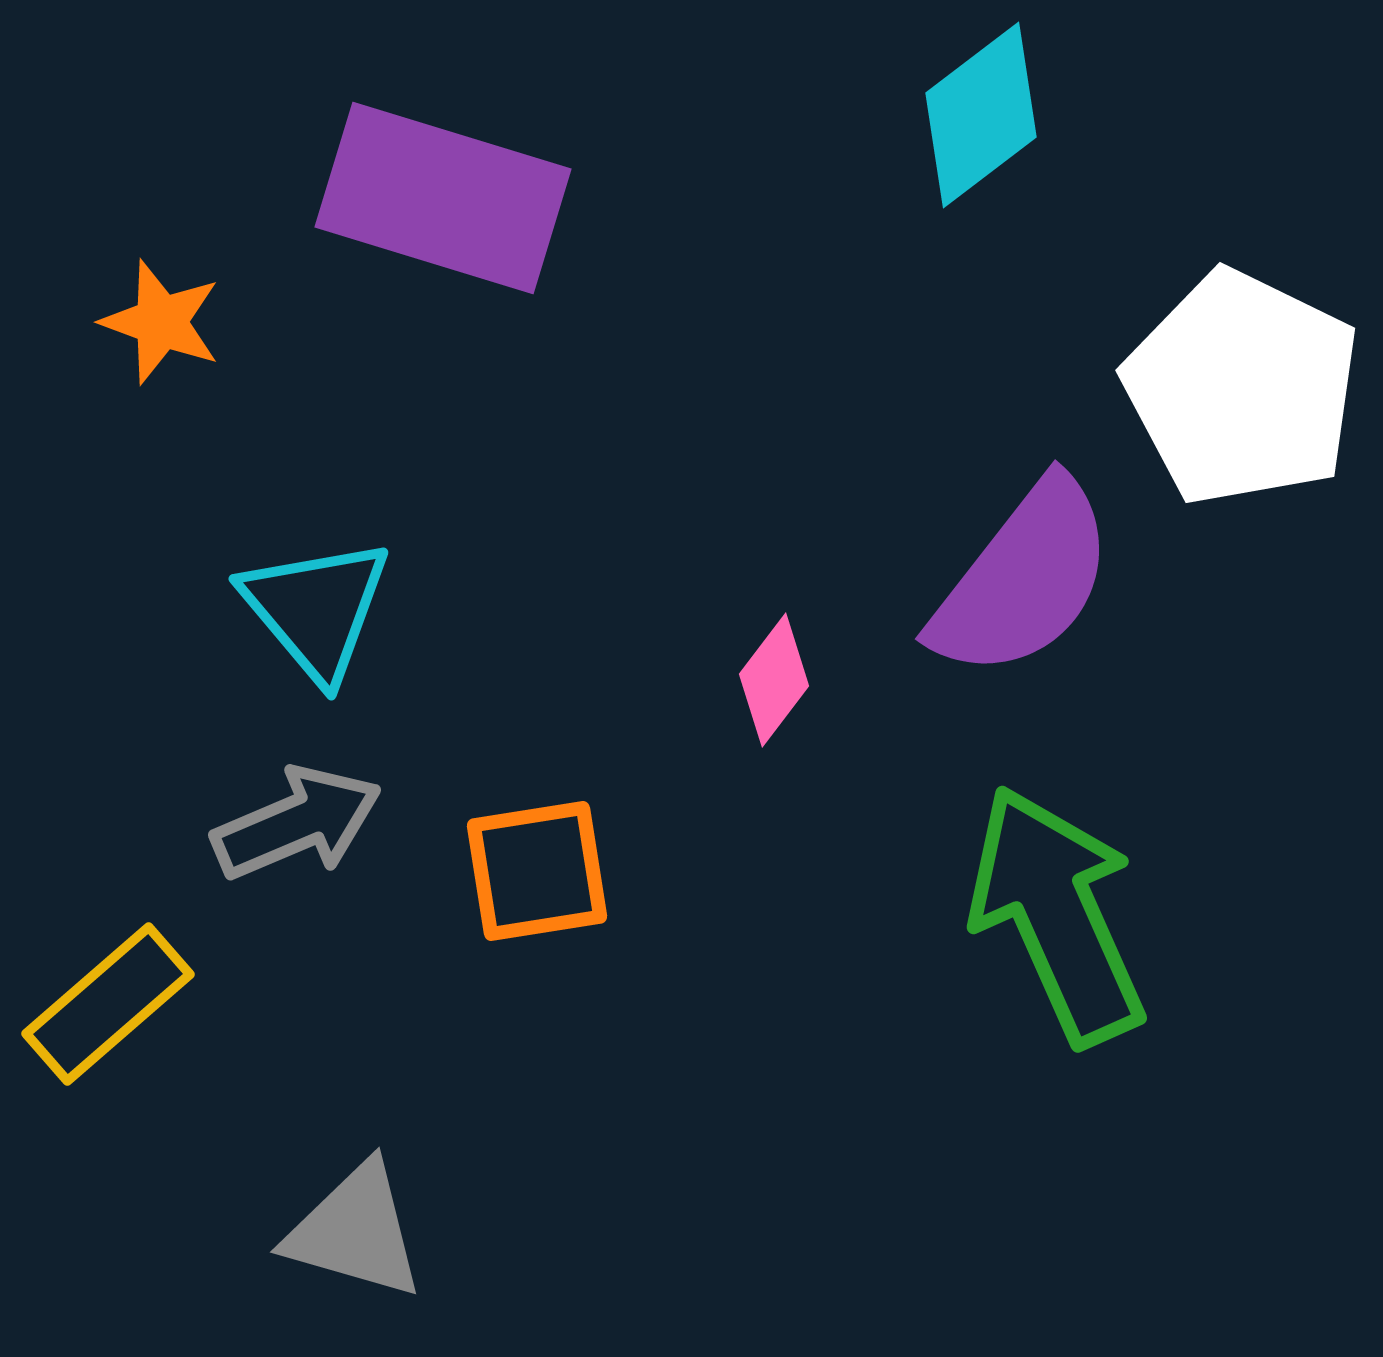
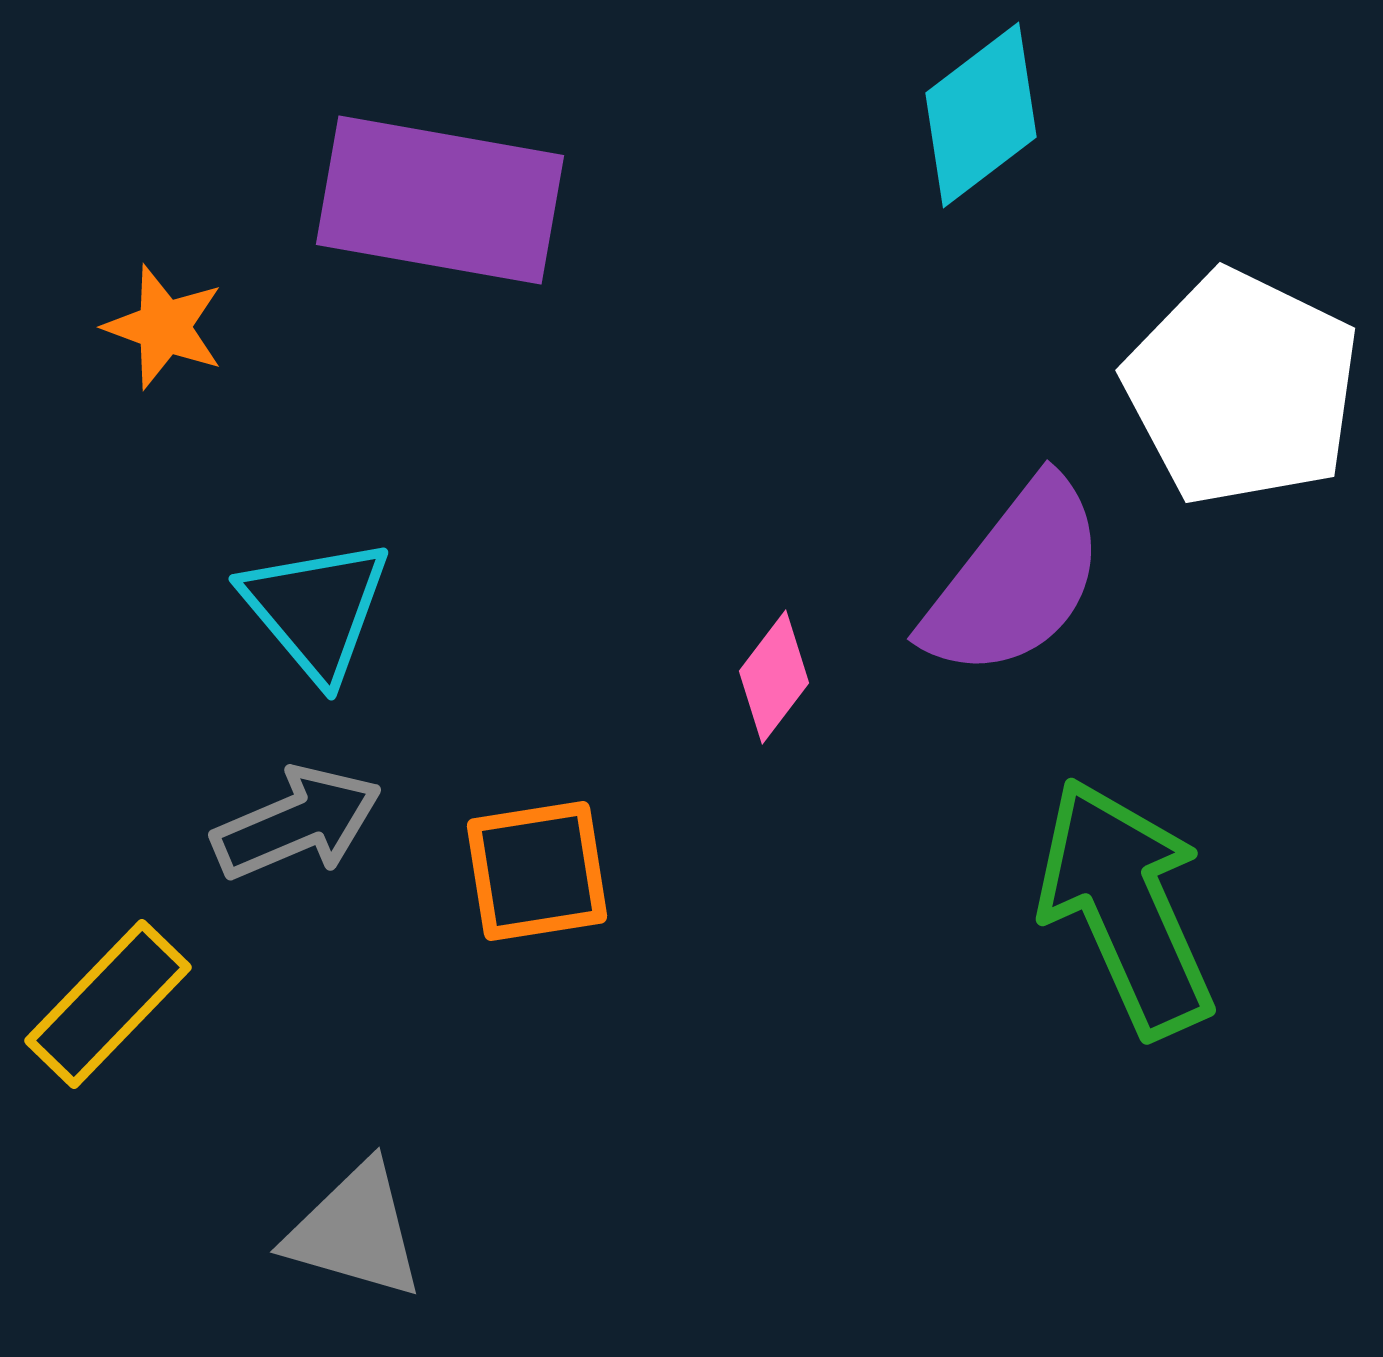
purple rectangle: moved 3 px left, 2 px down; rotated 7 degrees counterclockwise
orange star: moved 3 px right, 5 px down
purple semicircle: moved 8 px left
pink diamond: moved 3 px up
green arrow: moved 69 px right, 8 px up
yellow rectangle: rotated 5 degrees counterclockwise
